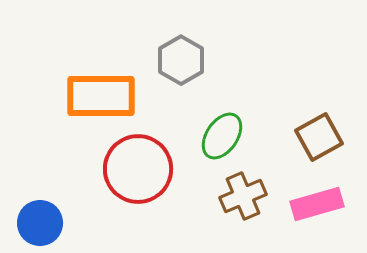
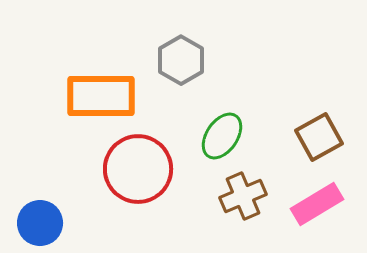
pink rectangle: rotated 15 degrees counterclockwise
